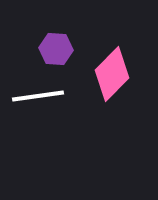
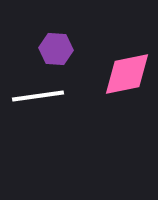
pink diamond: moved 15 px right; rotated 34 degrees clockwise
